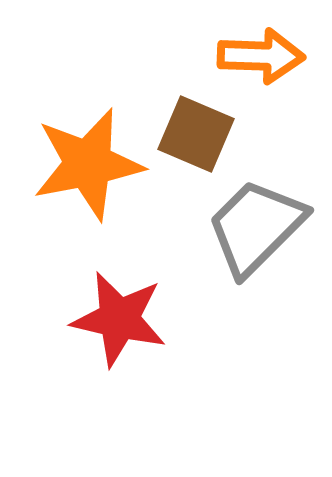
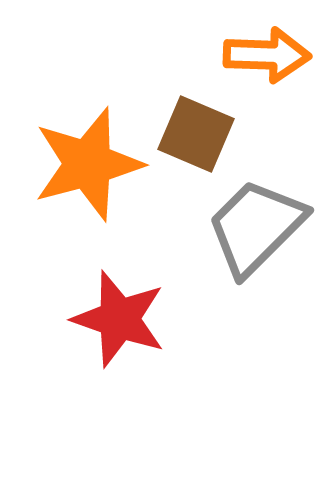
orange arrow: moved 6 px right, 1 px up
orange star: rotated 4 degrees counterclockwise
red star: rotated 6 degrees clockwise
